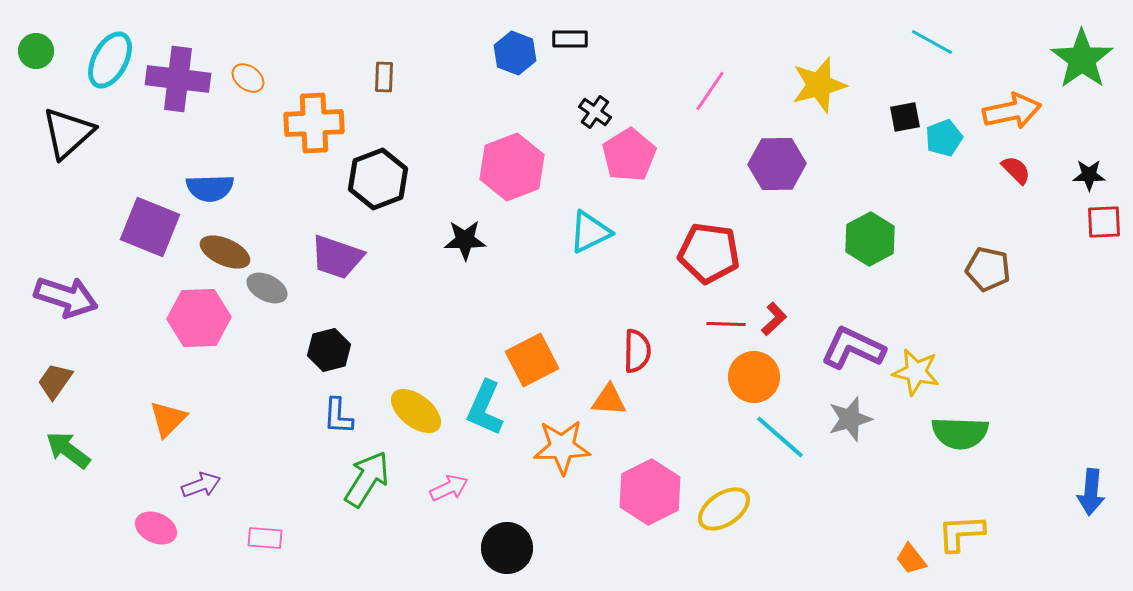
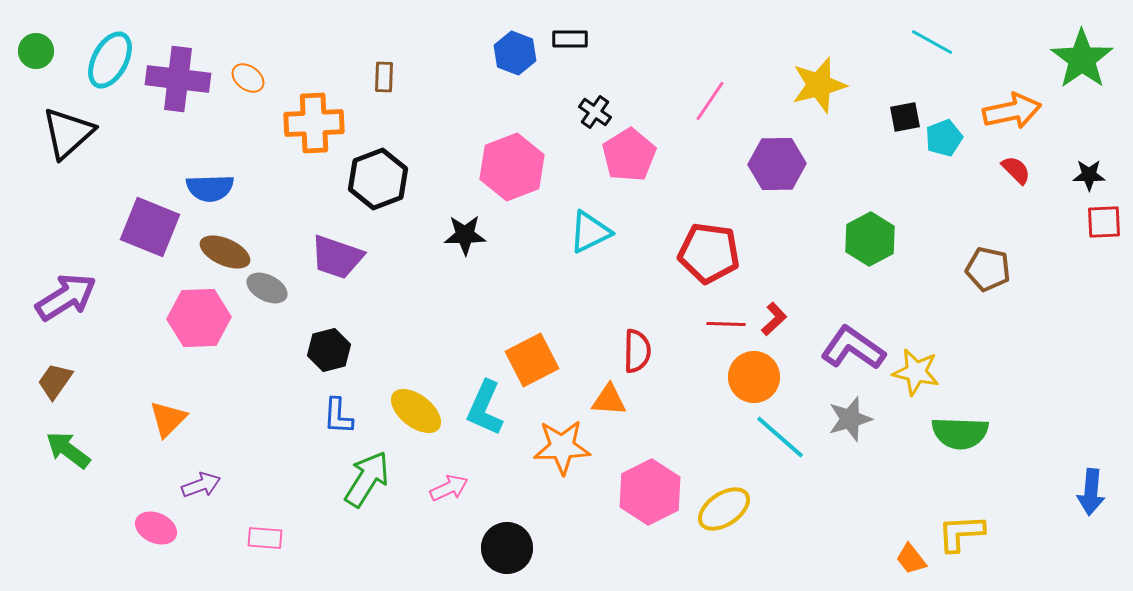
pink line at (710, 91): moved 10 px down
black star at (465, 240): moved 5 px up
purple arrow at (66, 297): rotated 50 degrees counterclockwise
purple L-shape at (853, 348): rotated 10 degrees clockwise
